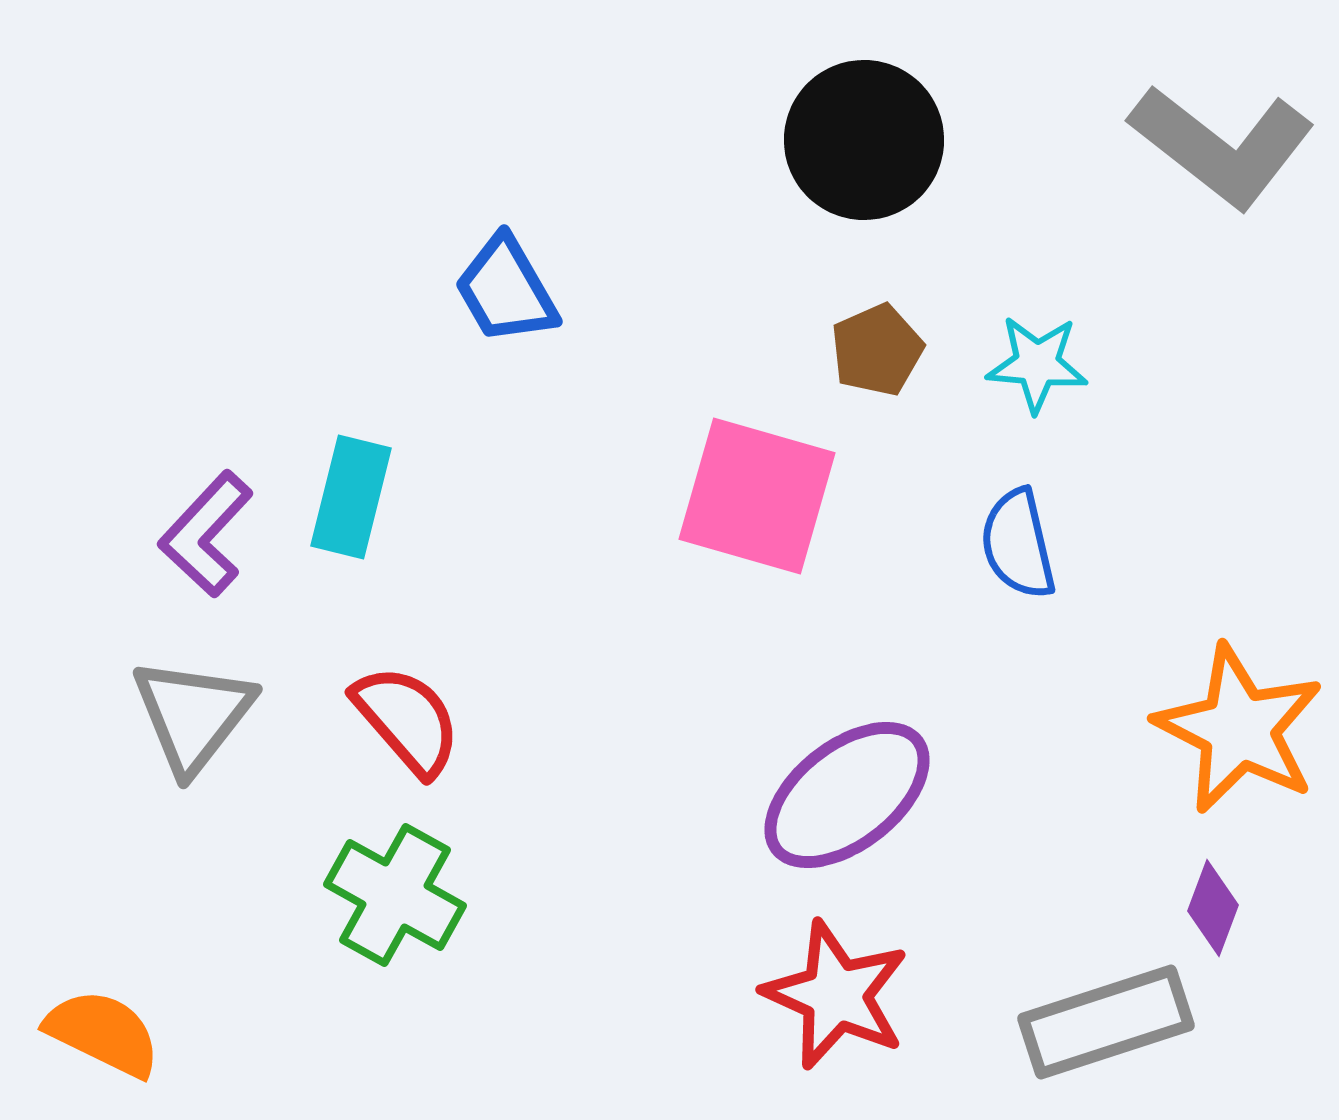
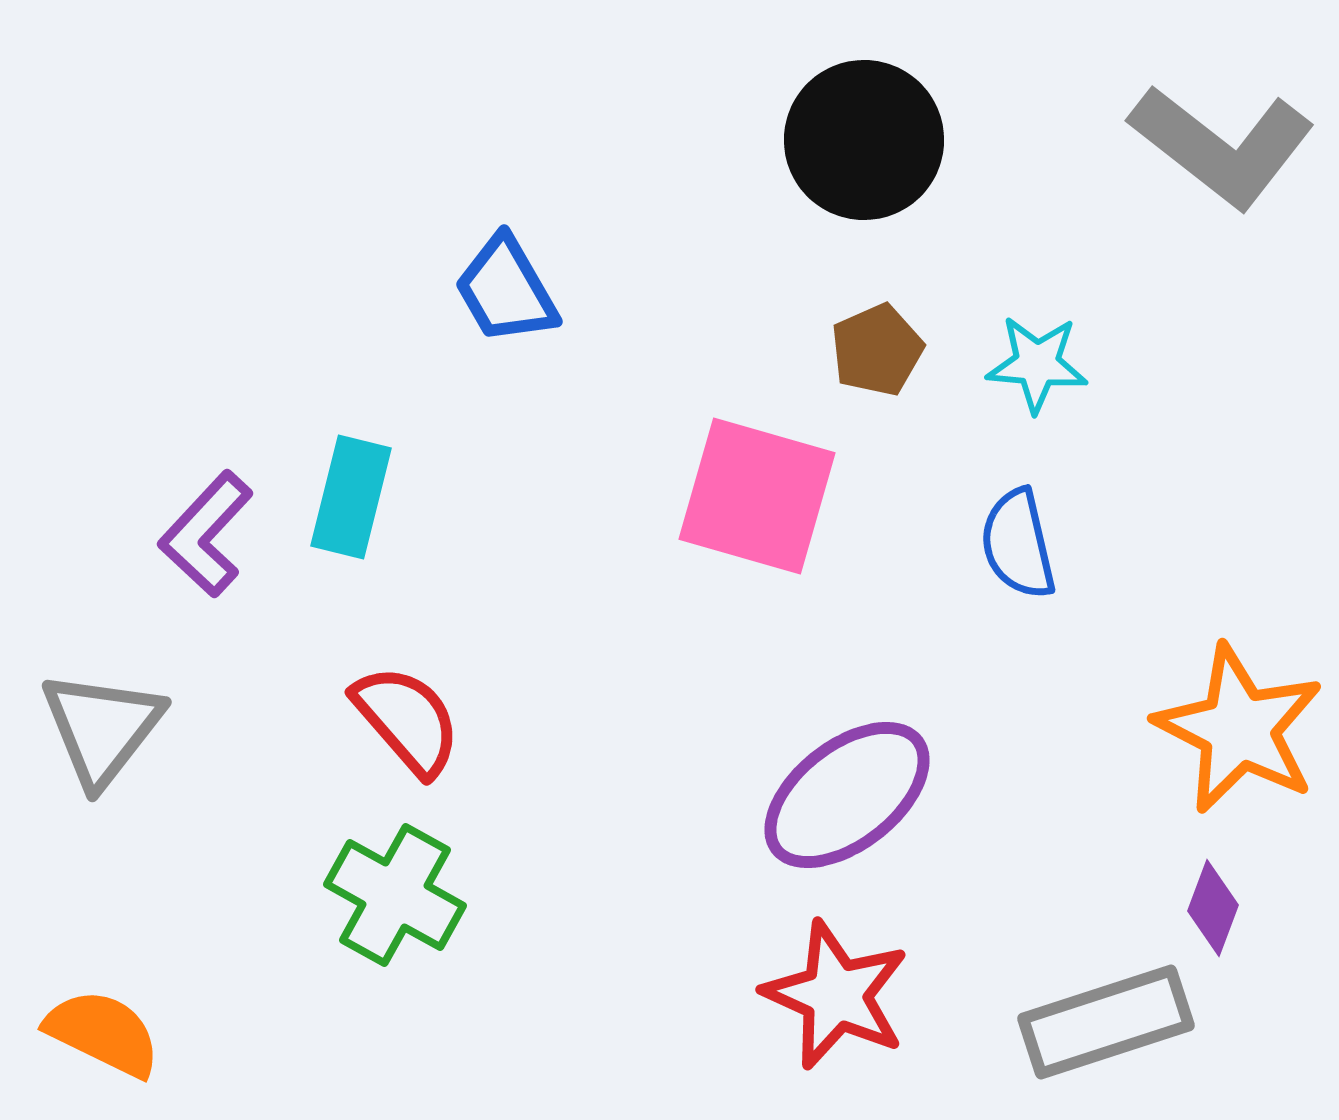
gray triangle: moved 91 px left, 13 px down
